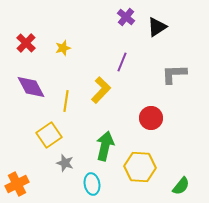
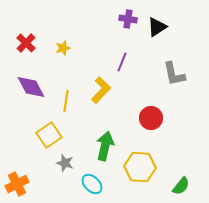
purple cross: moved 2 px right, 2 px down; rotated 30 degrees counterclockwise
gray L-shape: rotated 100 degrees counterclockwise
cyan ellipse: rotated 35 degrees counterclockwise
